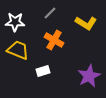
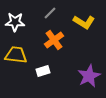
yellow L-shape: moved 2 px left, 1 px up
orange cross: rotated 24 degrees clockwise
yellow trapezoid: moved 2 px left, 5 px down; rotated 15 degrees counterclockwise
